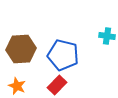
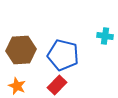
cyan cross: moved 2 px left
brown hexagon: moved 1 px down
